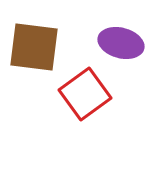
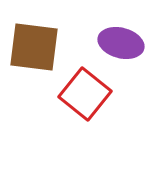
red square: rotated 15 degrees counterclockwise
